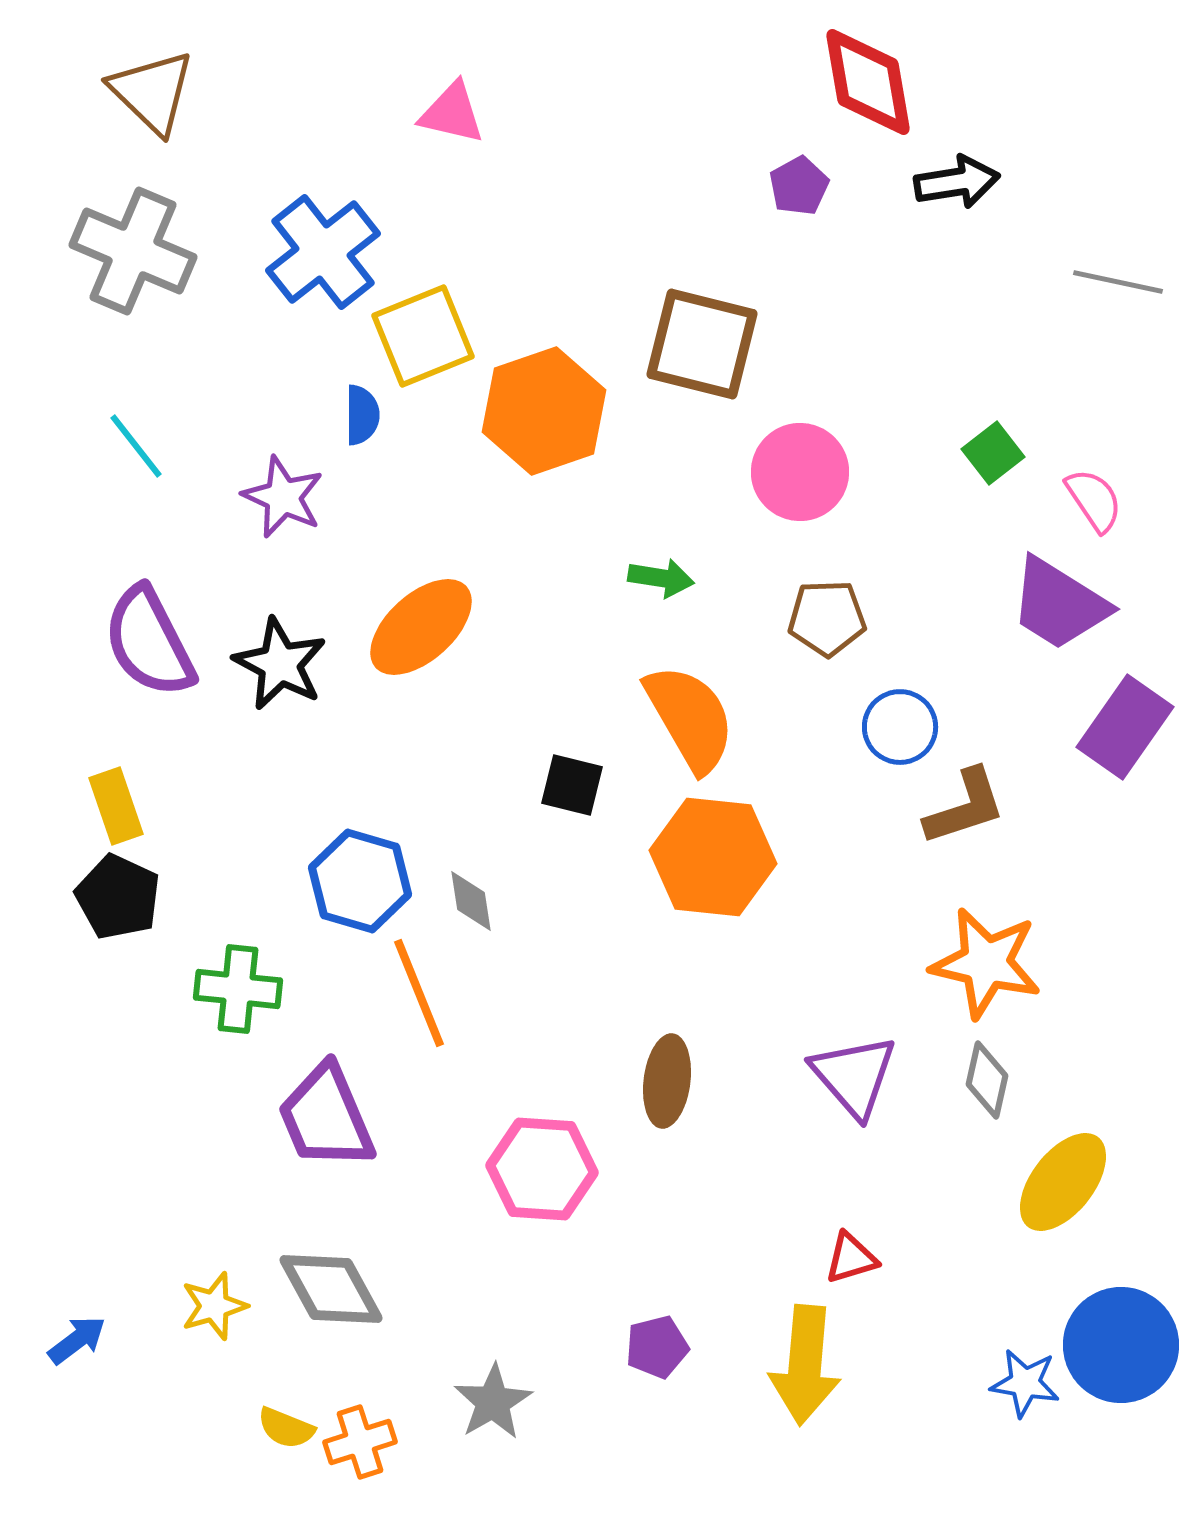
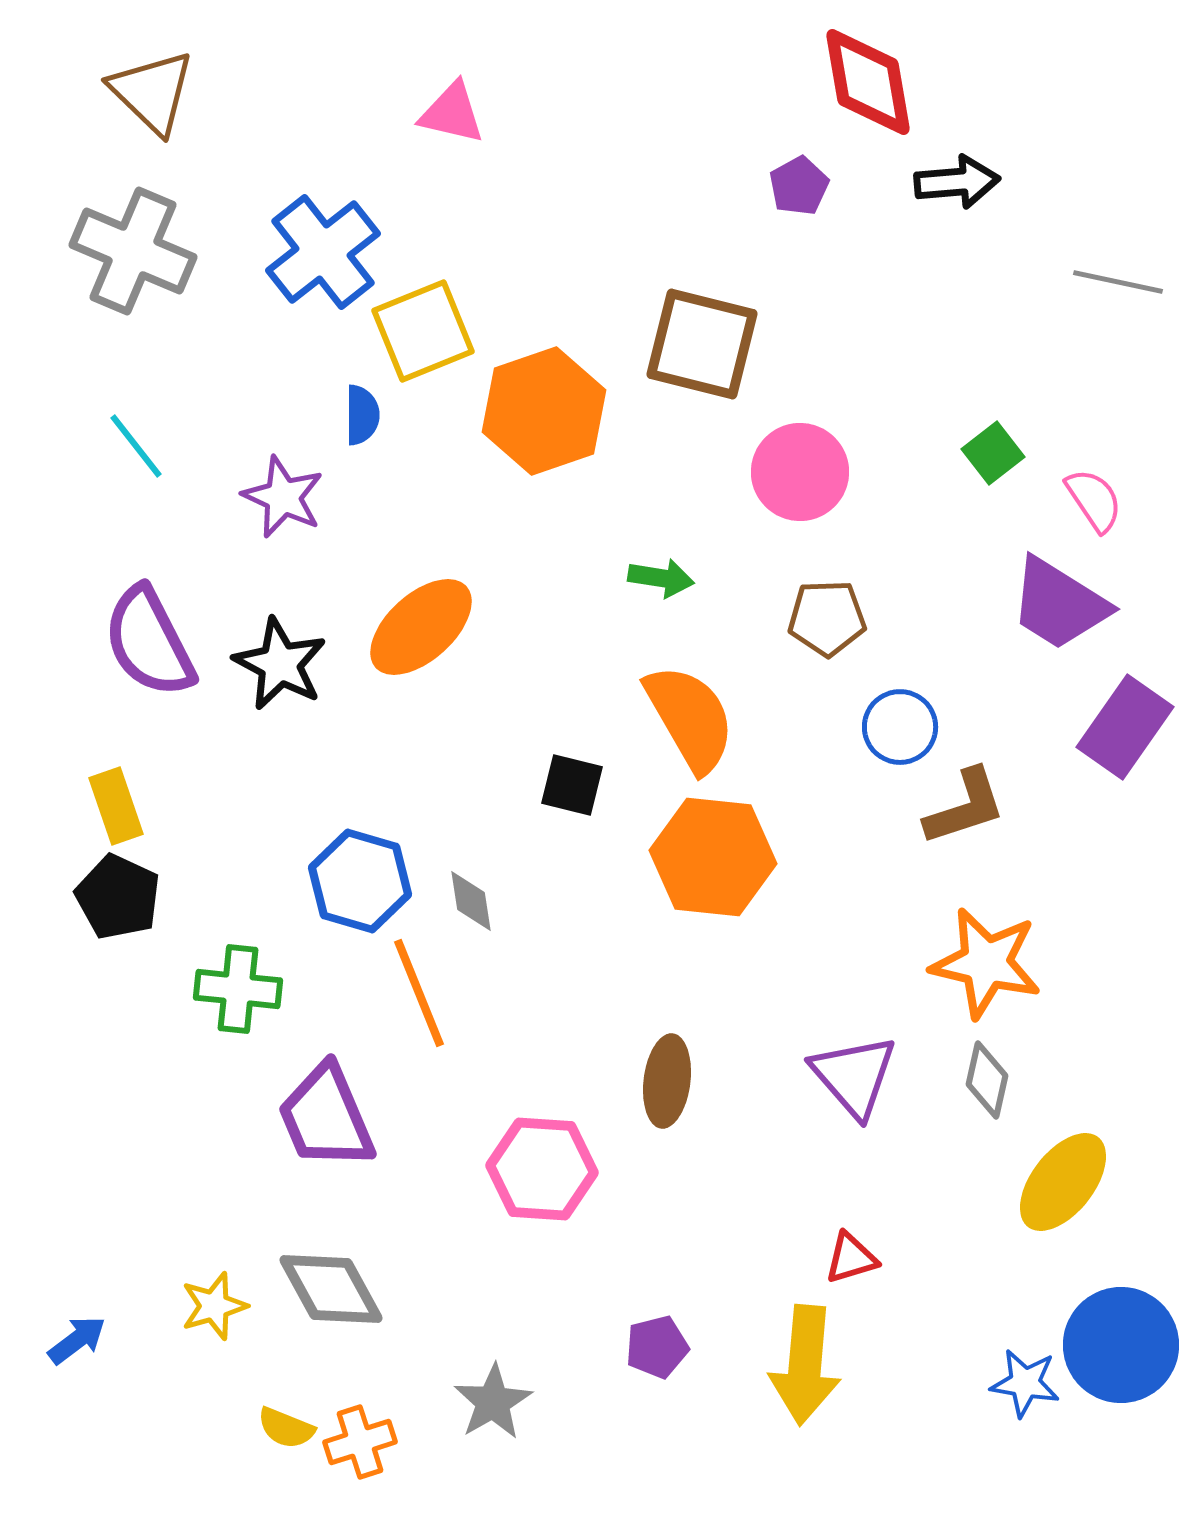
black arrow at (957, 182): rotated 4 degrees clockwise
yellow square at (423, 336): moved 5 px up
